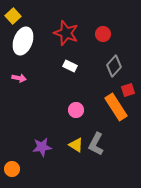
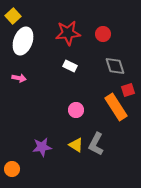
red star: moved 2 px right; rotated 25 degrees counterclockwise
gray diamond: moved 1 px right; rotated 60 degrees counterclockwise
